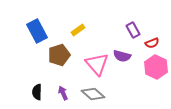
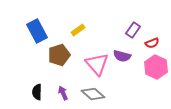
purple rectangle: rotated 63 degrees clockwise
